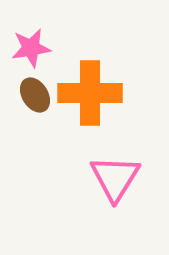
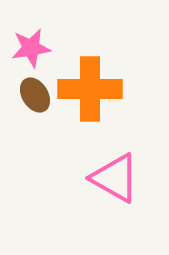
orange cross: moved 4 px up
pink triangle: rotated 32 degrees counterclockwise
